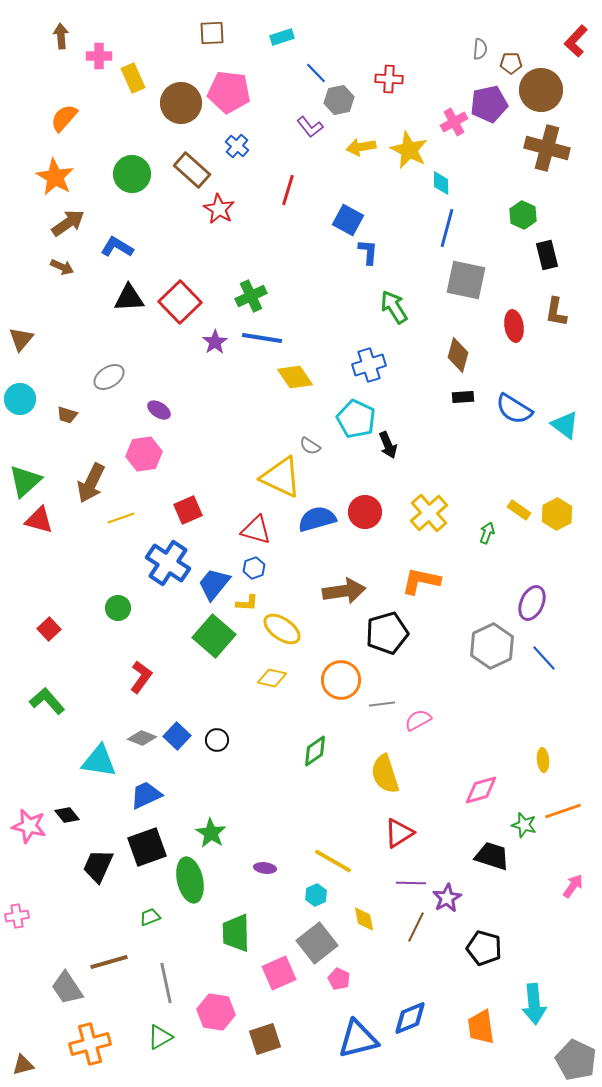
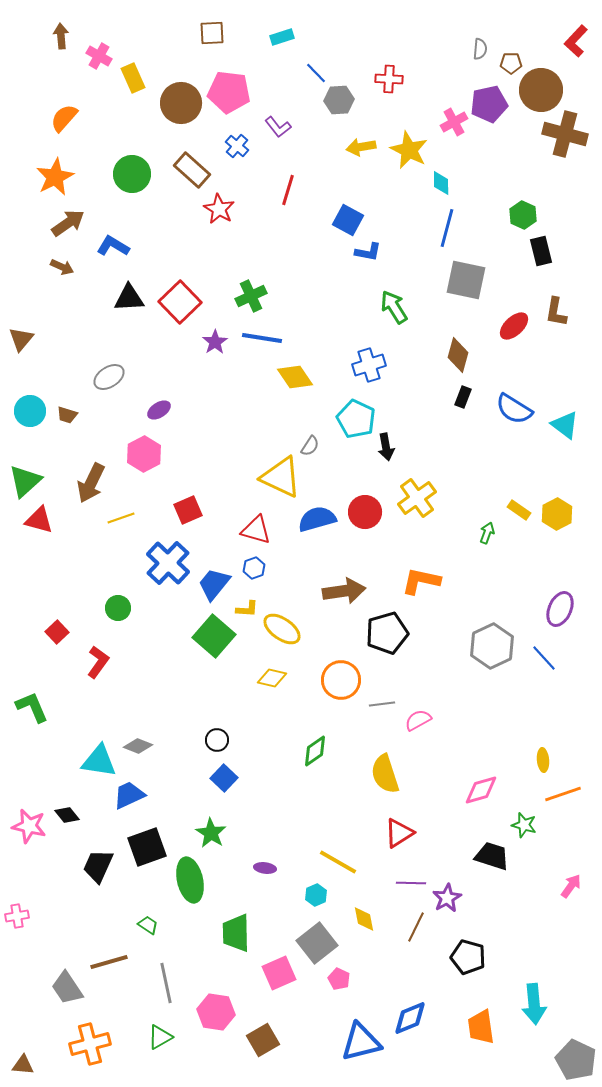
pink cross at (99, 56): rotated 30 degrees clockwise
gray hexagon at (339, 100): rotated 8 degrees clockwise
purple L-shape at (310, 127): moved 32 px left
brown cross at (547, 148): moved 18 px right, 14 px up
orange star at (55, 177): rotated 15 degrees clockwise
blue L-shape at (117, 247): moved 4 px left, 1 px up
blue L-shape at (368, 252): rotated 96 degrees clockwise
black rectangle at (547, 255): moved 6 px left, 4 px up
red ellipse at (514, 326): rotated 56 degrees clockwise
black rectangle at (463, 397): rotated 65 degrees counterclockwise
cyan circle at (20, 399): moved 10 px right, 12 px down
purple ellipse at (159, 410): rotated 65 degrees counterclockwise
black arrow at (388, 445): moved 2 px left, 2 px down; rotated 12 degrees clockwise
gray semicircle at (310, 446): rotated 90 degrees counterclockwise
pink hexagon at (144, 454): rotated 20 degrees counterclockwise
yellow cross at (429, 513): moved 12 px left, 15 px up; rotated 6 degrees clockwise
blue cross at (168, 563): rotated 9 degrees clockwise
yellow L-shape at (247, 603): moved 6 px down
purple ellipse at (532, 603): moved 28 px right, 6 px down
red square at (49, 629): moved 8 px right, 3 px down
red L-shape at (141, 677): moved 43 px left, 15 px up
green L-shape at (47, 701): moved 15 px left, 6 px down; rotated 18 degrees clockwise
blue square at (177, 736): moved 47 px right, 42 px down
gray diamond at (142, 738): moved 4 px left, 8 px down
blue trapezoid at (146, 795): moved 17 px left
orange line at (563, 811): moved 17 px up
yellow line at (333, 861): moved 5 px right, 1 px down
pink arrow at (573, 886): moved 2 px left
green trapezoid at (150, 917): moved 2 px left, 8 px down; rotated 55 degrees clockwise
black pentagon at (484, 948): moved 16 px left, 9 px down
brown square at (265, 1039): moved 2 px left, 1 px down; rotated 12 degrees counterclockwise
blue triangle at (358, 1039): moved 3 px right, 3 px down
brown triangle at (23, 1065): rotated 20 degrees clockwise
